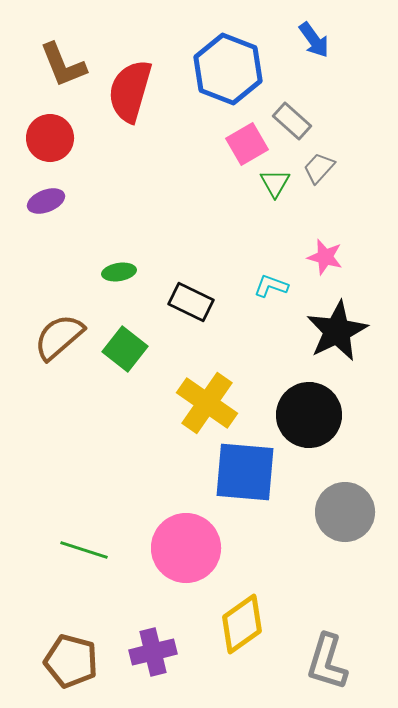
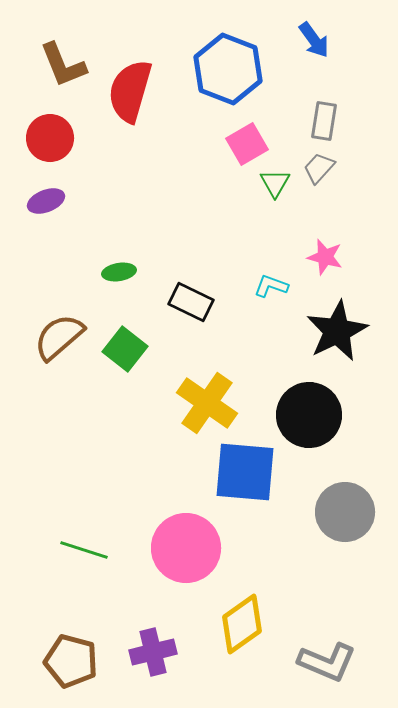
gray rectangle: moved 32 px right; rotated 57 degrees clockwise
gray L-shape: rotated 84 degrees counterclockwise
